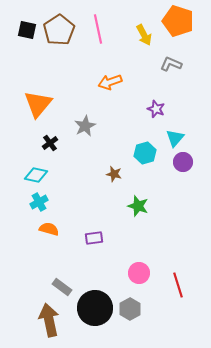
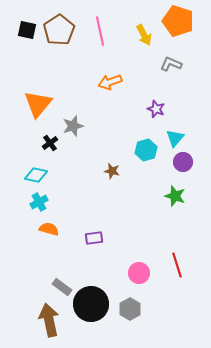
pink line: moved 2 px right, 2 px down
gray star: moved 12 px left; rotated 10 degrees clockwise
cyan hexagon: moved 1 px right, 3 px up
brown star: moved 2 px left, 3 px up
green star: moved 37 px right, 10 px up
red line: moved 1 px left, 20 px up
black circle: moved 4 px left, 4 px up
